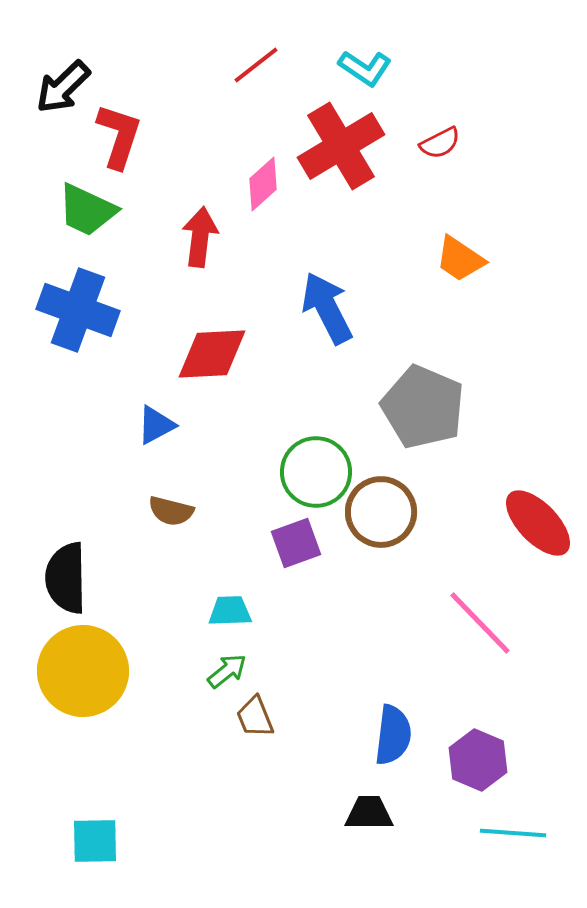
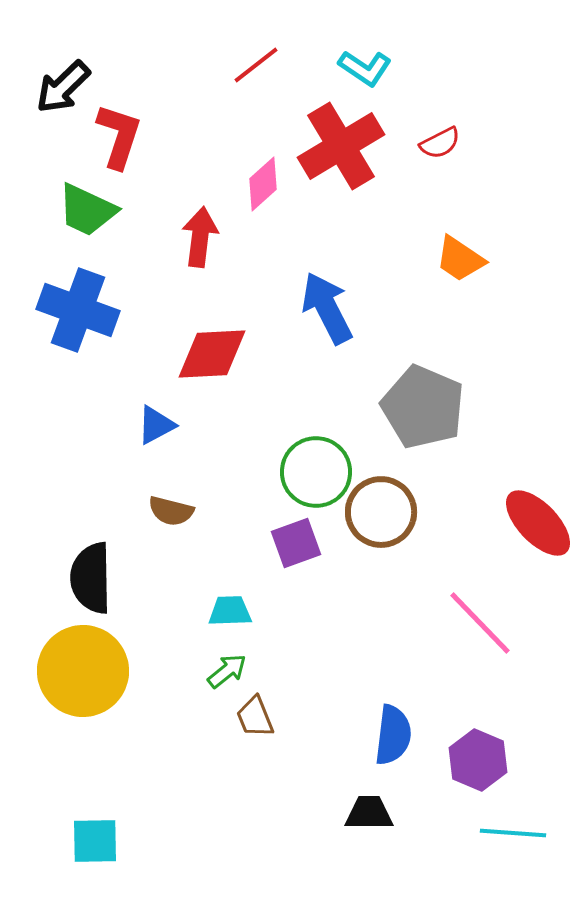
black semicircle: moved 25 px right
